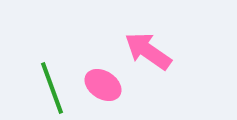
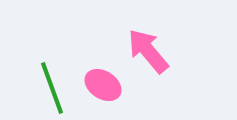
pink arrow: rotated 15 degrees clockwise
